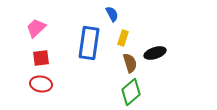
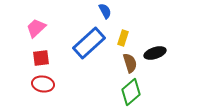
blue semicircle: moved 7 px left, 3 px up
blue rectangle: rotated 40 degrees clockwise
red ellipse: moved 2 px right
